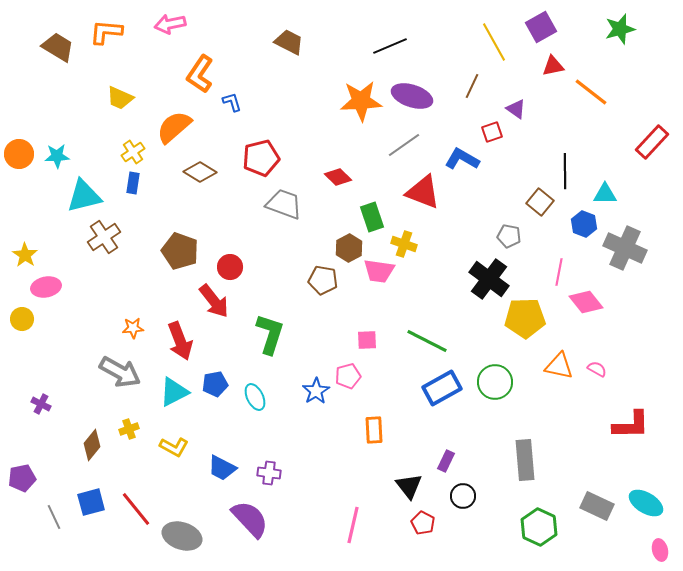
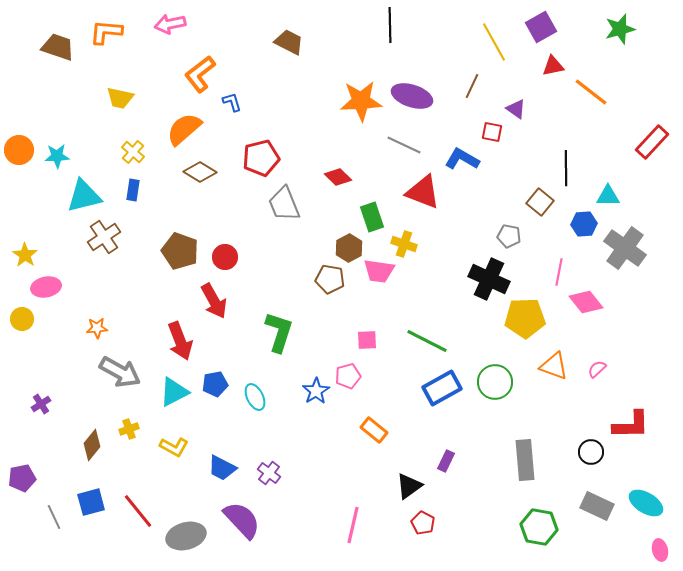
black line at (390, 46): moved 21 px up; rotated 68 degrees counterclockwise
brown trapezoid at (58, 47): rotated 12 degrees counterclockwise
orange L-shape at (200, 74): rotated 18 degrees clockwise
yellow trapezoid at (120, 98): rotated 12 degrees counterclockwise
orange semicircle at (174, 127): moved 10 px right, 2 px down
red square at (492, 132): rotated 30 degrees clockwise
gray line at (404, 145): rotated 60 degrees clockwise
yellow cross at (133, 152): rotated 15 degrees counterclockwise
orange circle at (19, 154): moved 4 px up
black line at (565, 171): moved 1 px right, 3 px up
blue rectangle at (133, 183): moved 7 px down
cyan triangle at (605, 194): moved 3 px right, 2 px down
gray trapezoid at (284, 204): rotated 132 degrees counterclockwise
blue hexagon at (584, 224): rotated 25 degrees counterclockwise
gray cross at (625, 248): rotated 12 degrees clockwise
red circle at (230, 267): moved 5 px left, 10 px up
black cross at (489, 279): rotated 12 degrees counterclockwise
brown pentagon at (323, 280): moved 7 px right, 1 px up
red arrow at (214, 301): rotated 9 degrees clockwise
orange star at (133, 328): moved 36 px left
green L-shape at (270, 334): moved 9 px right, 2 px up
orange triangle at (559, 366): moved 5 px left; rotated 8 degrees clockwise
pink semicircle at (597, 369): rotated 72 degrees counterclockwise
purple cross at (41, 404): rotated 30 degrees clockwise
orange rectangle at (374, 430): rotated 48 degrees counterclockwise
purple cross at (269, 473): rotated 30 degrees clockwise
black triangle at (409, 486): rotated 32 degrees clockwise
black circle at (463, 496): moved 128 px right, 44 px up
red line at (136, 509): moved 2 px right, 2 px down
purple semicircle at (250, 519): moved 8 px left, 1 px down
green hexagon at (539, 527): rotated 15 degrees counterclockwise
gray ellipse at (182, 536): moved 4 px right; rotated 33 degrees counterclockwise
